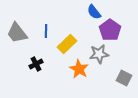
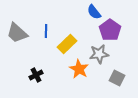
gray trapezoid: rotated 10 degrees counterclockwise
black cross: moved 11 px down
gray square: moved 7 px left
